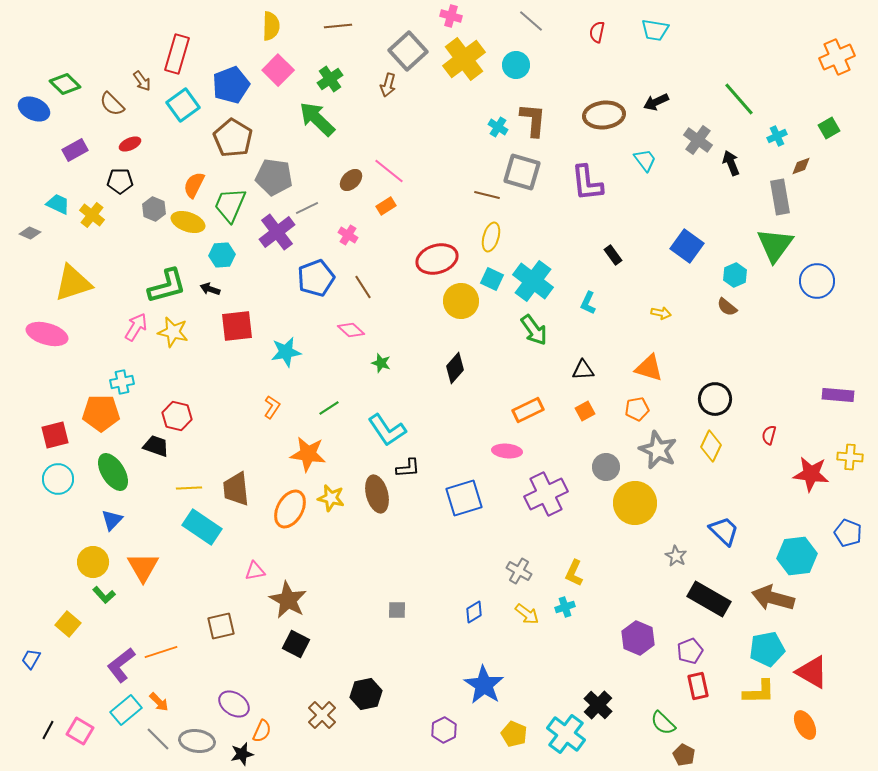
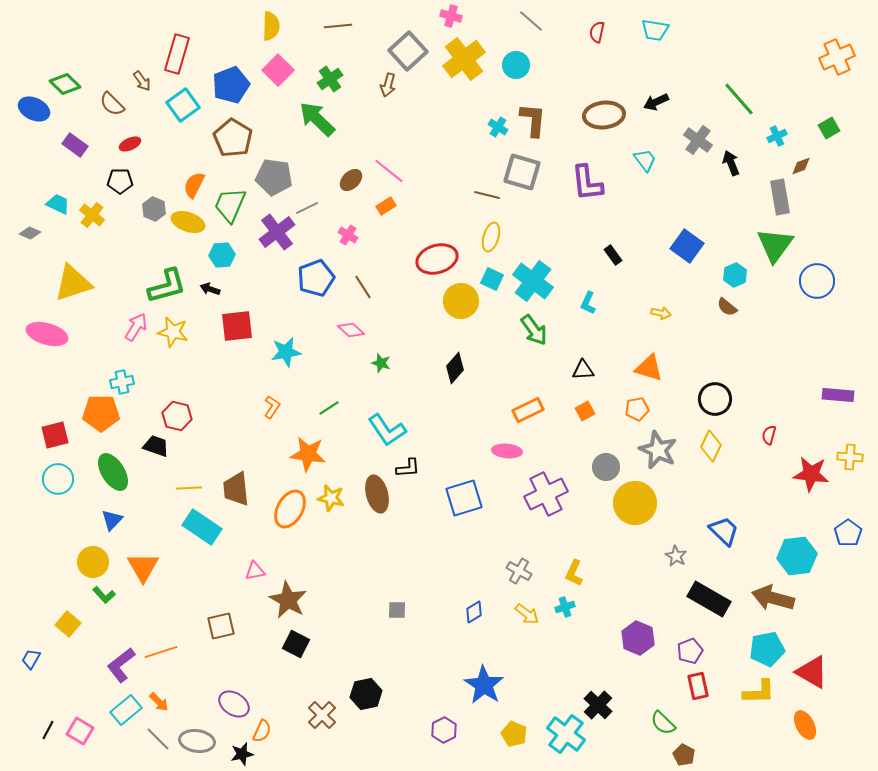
purple rectangle at (75, 150): moved 5 px up; rotated 65 degrees clockwise
blue pentagon at (848, 533): rotated 16 degrees clockwise
